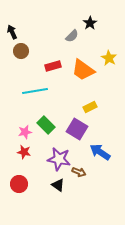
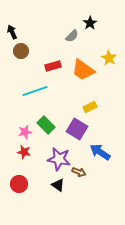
cyan line: rotated 10 degrees counterclockwise
